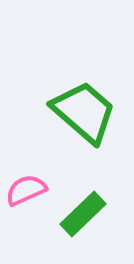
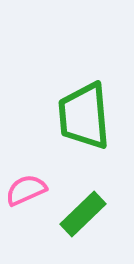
green trapezoid: moved 4 px down; rotated 136 degrees counterclockwise
